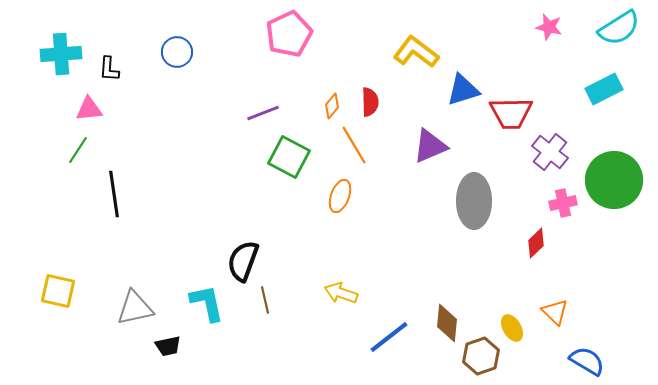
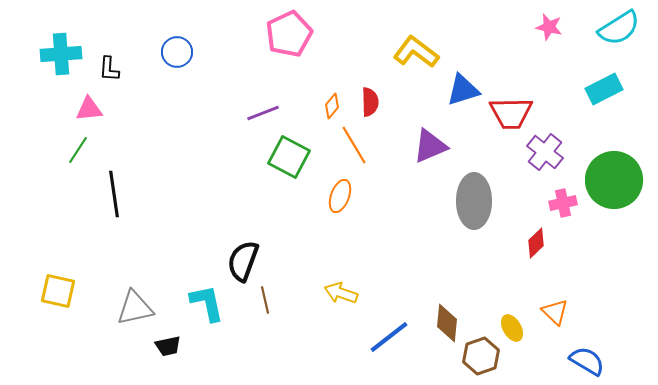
purple cross: moved 5 px left
